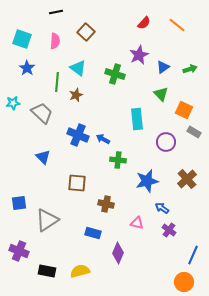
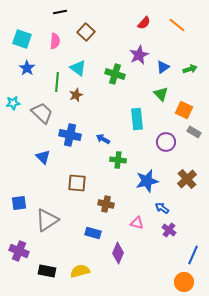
black line at (56, 12): moved 4 px right
blue cross at (78, 135): moved 8 px left; rotated 10 degrees counterclockwise
